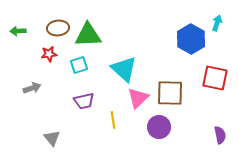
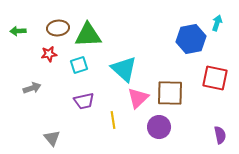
blue hexagon: rotated 20 degrees clockwise
